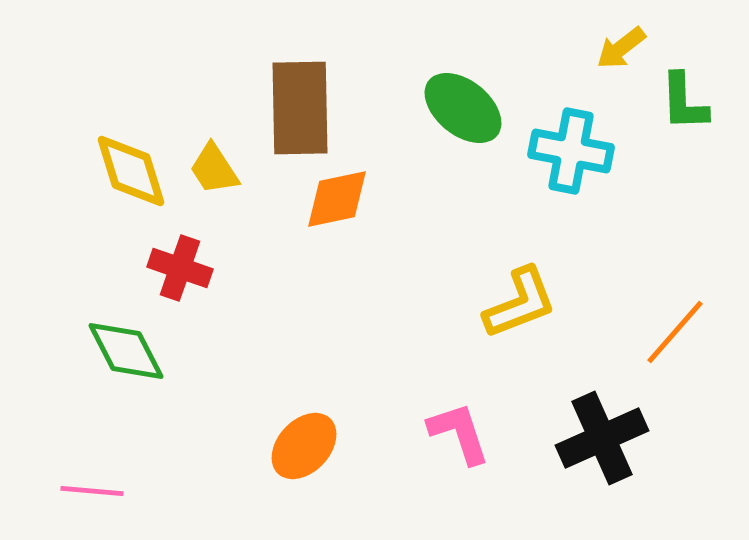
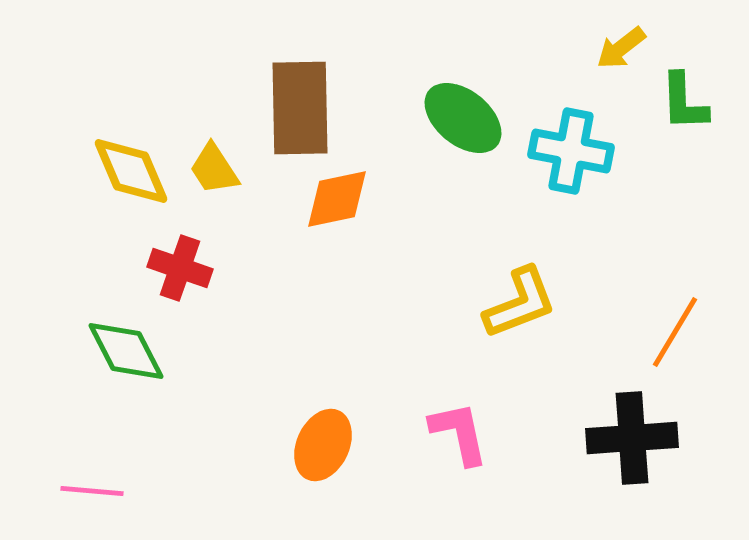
green ellipse: moved 10 px down
yellow diamond: rotated 6 degrees counterclockwise
orange line: rotated 10 degrees counterclockwise
pink L-shape: rotated 6 degrees clockwise
black cross: moved 30 px right; rotated 20 degrees clockwise
orange ellipse: moved 19 px right, 1 px up; rotated 18 degrees counterclockwise
